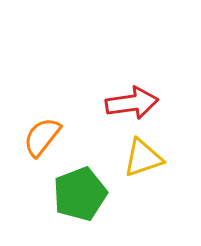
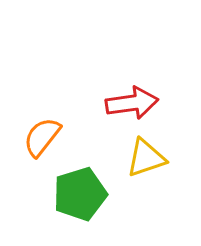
yellow triangle: moved 3 px right
green pentagon: rotated 4 degrees clockwise
